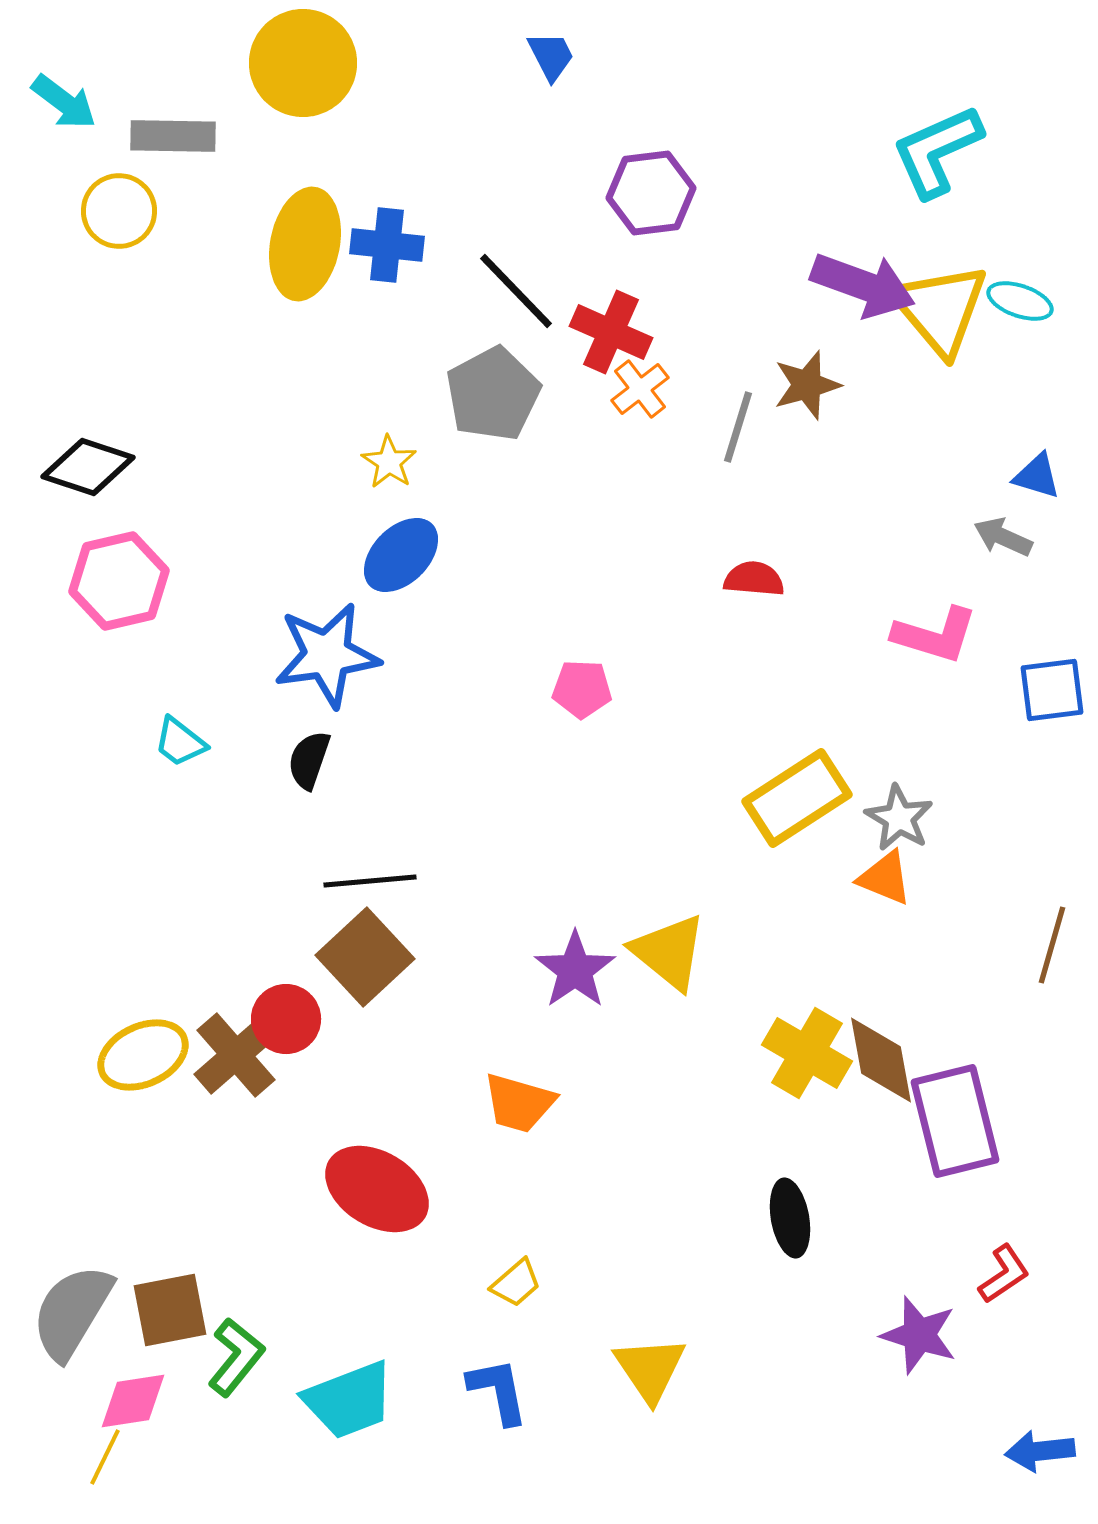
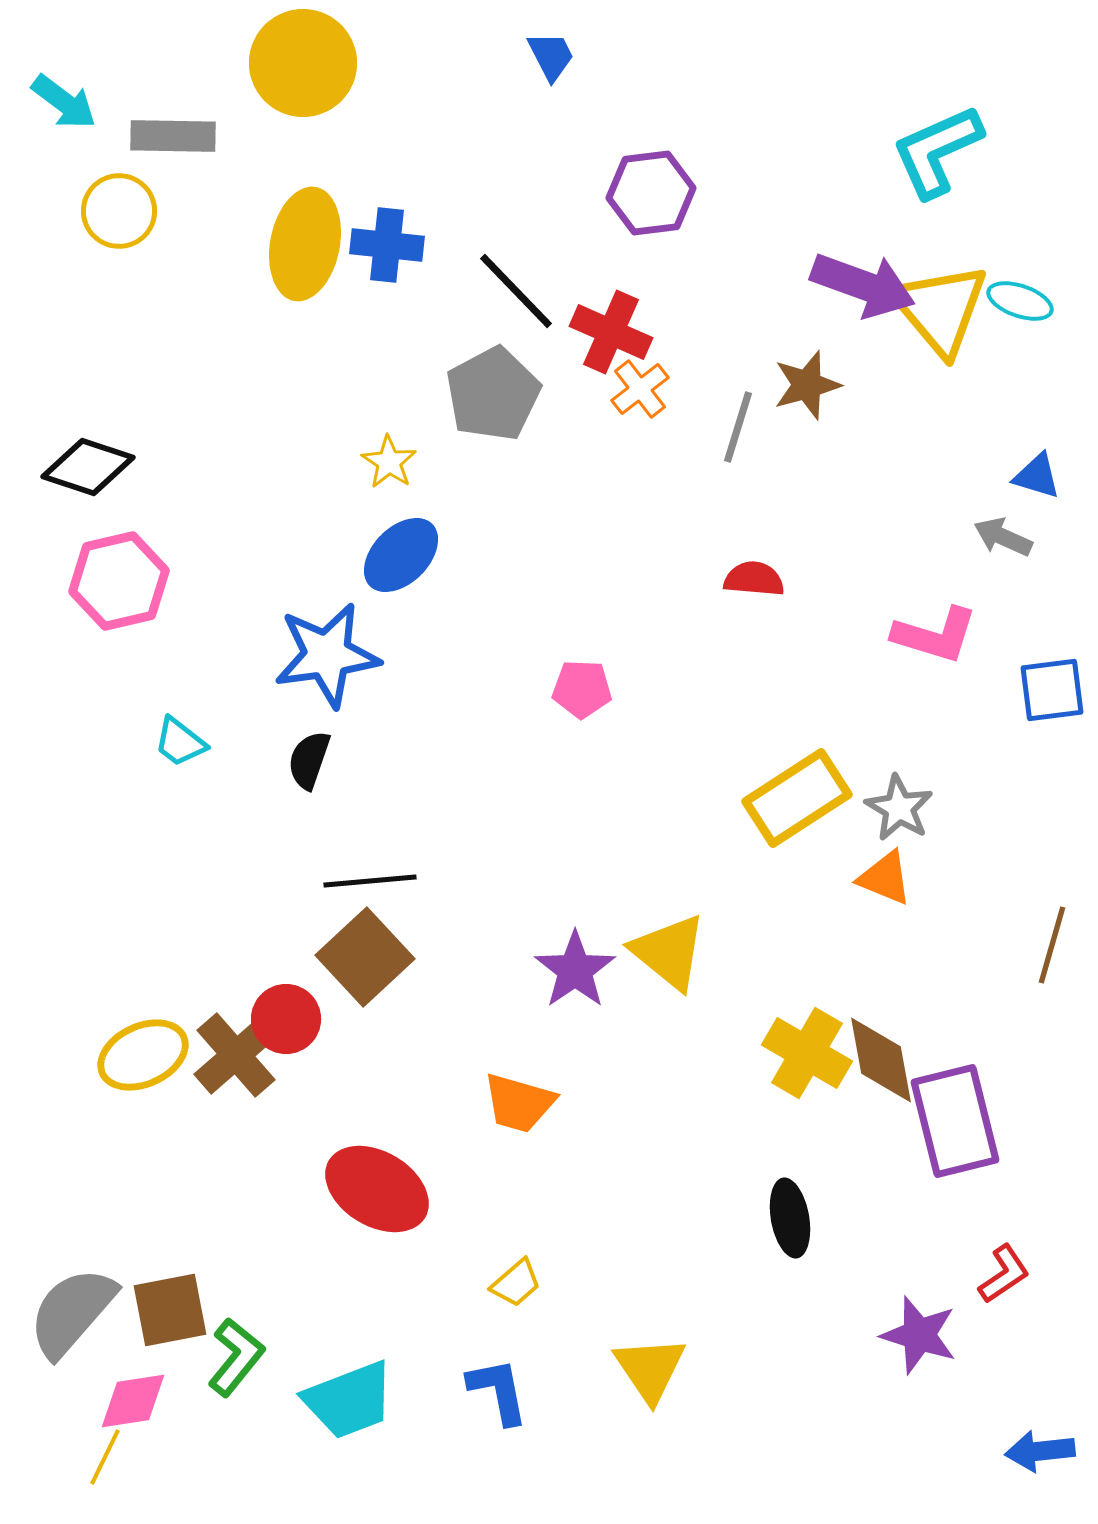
gray star at (899, 818): moved 10 px up
gray semicircle at (72, 1312): rotated 10 degrees clockwise
